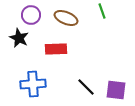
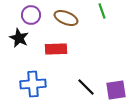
purple square: rotated 15 degrees counterclockwise
